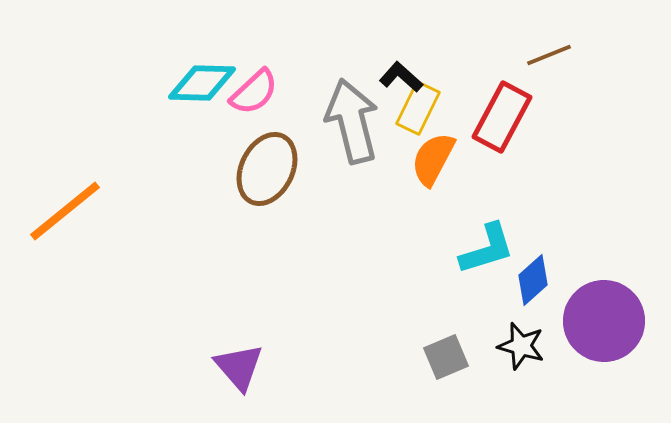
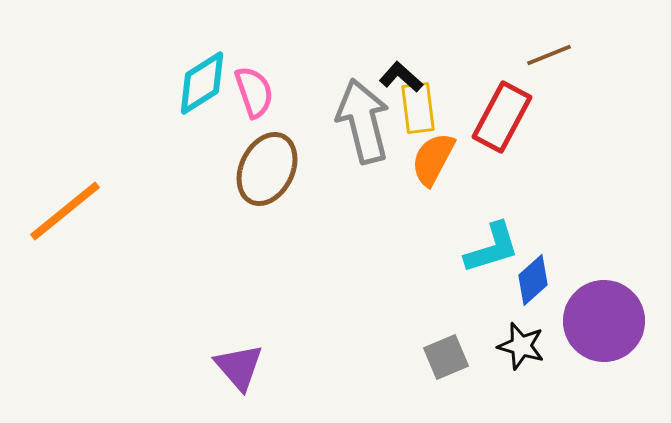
cyan diamond: rotated 34 degrees counterclockwise
pink semicircle: rotated 66 degrees counterclockwise
yellow rectangle: rotated 33 degrees counterclockwise
gray arrow: moved 11 px right
cyan L-shape: moved 5 px right, 1 px up
